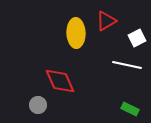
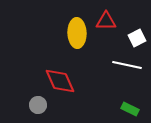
red triangle: rotated 30 degrees clockwise
yellow ellipse: moved 1 px right
